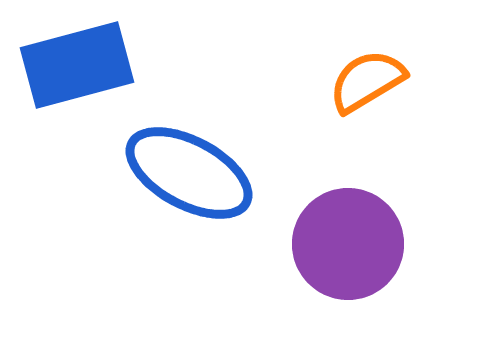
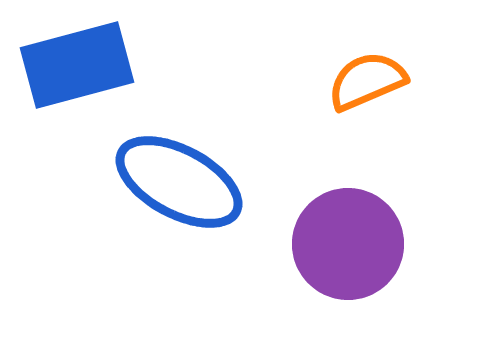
orange semicircle: rotated 8 degrees clockwise
blue ellipse: moved 10 px left, 9 px down
